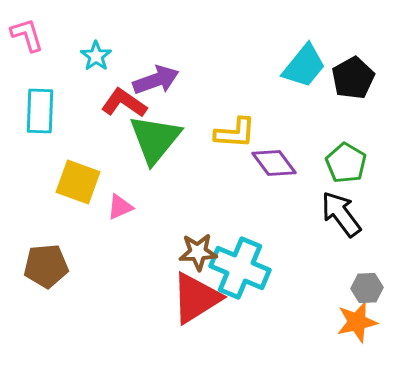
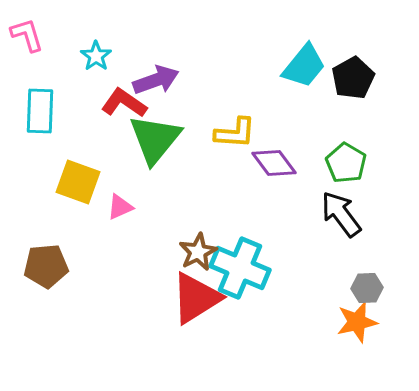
brown star: rotated 24 degrees counterclockwise
